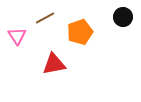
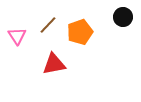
brown line: moved 3 px right, 7 px down; rotated 18 degrees counterclockwise
